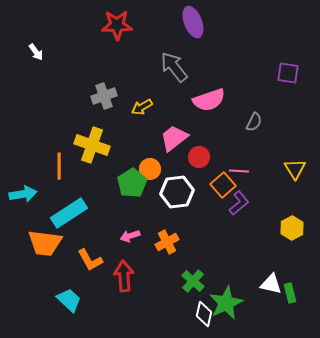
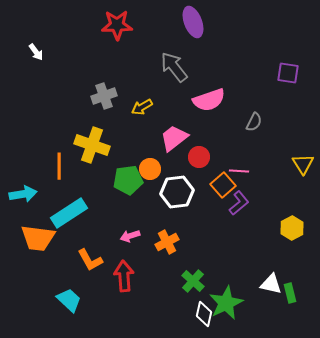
yellow triangle: moved 8 px right, 5 px up
green pentagon: moved 4 px left, 3 px up; rotated 24 degrees clockwise
orange trapezoid: moved 7 px left, 5 px up
